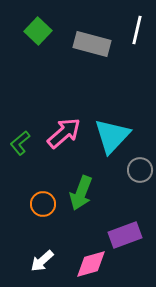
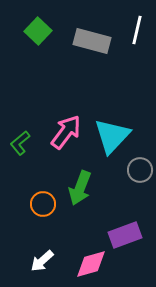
gray rectangle: moved 3 px up
pink arrow: moved 2 px right, 1 px up; rotated 12 degrees counterclockwise
green arrow: moved 1 px left, 5 px up
